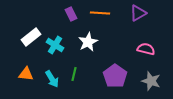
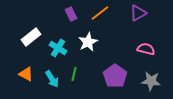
orange line: rotated 42 degrees counterclockwise
cyan cross: moved 3 px right, 3 px down
orange triangle: rotated 21 degrees clockwise
gray star: rotated 12 degrees counterclockwise
